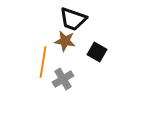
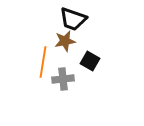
brown star: rotated 20 degrees counterclockwise
black square: moved 7 px left, 9 px down
gray cross: rotated 25 degrees clockwise
